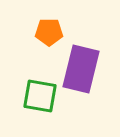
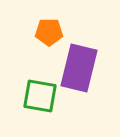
purple rectangle: moved 2 px left, 1 px up
